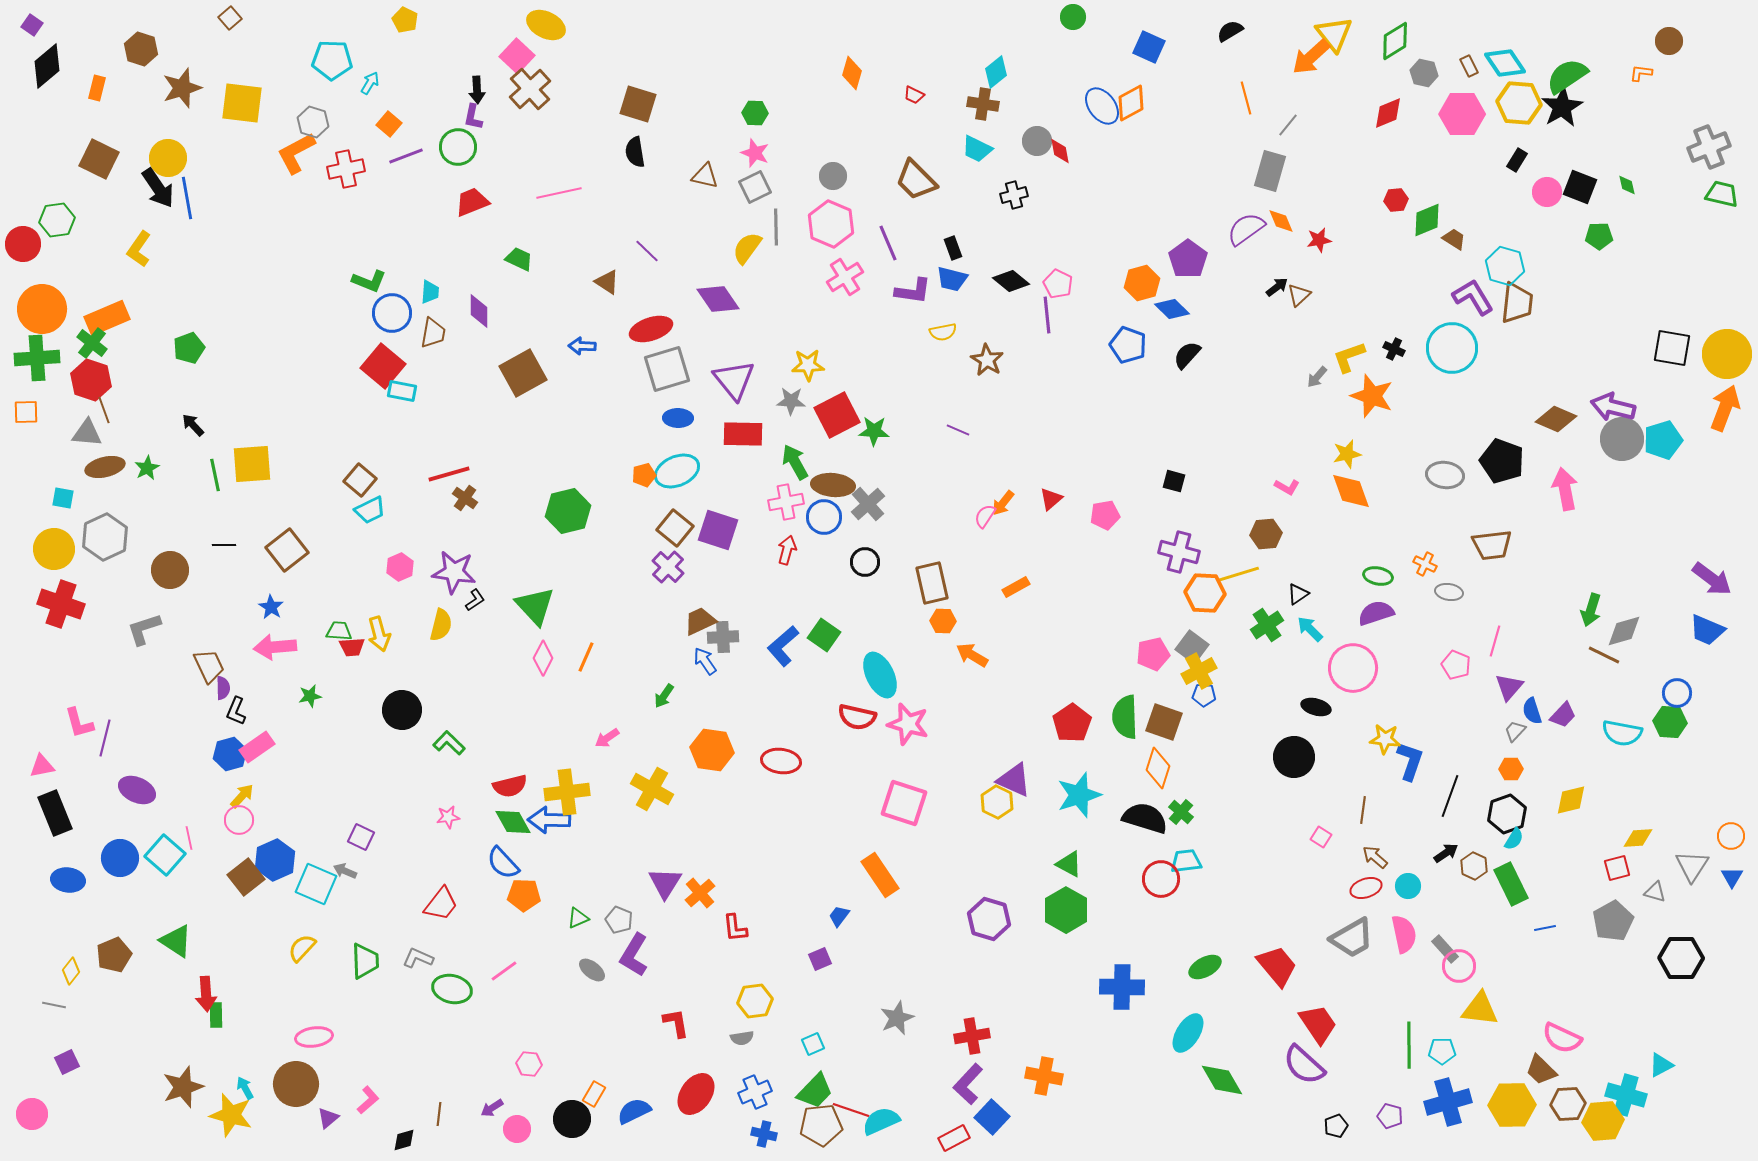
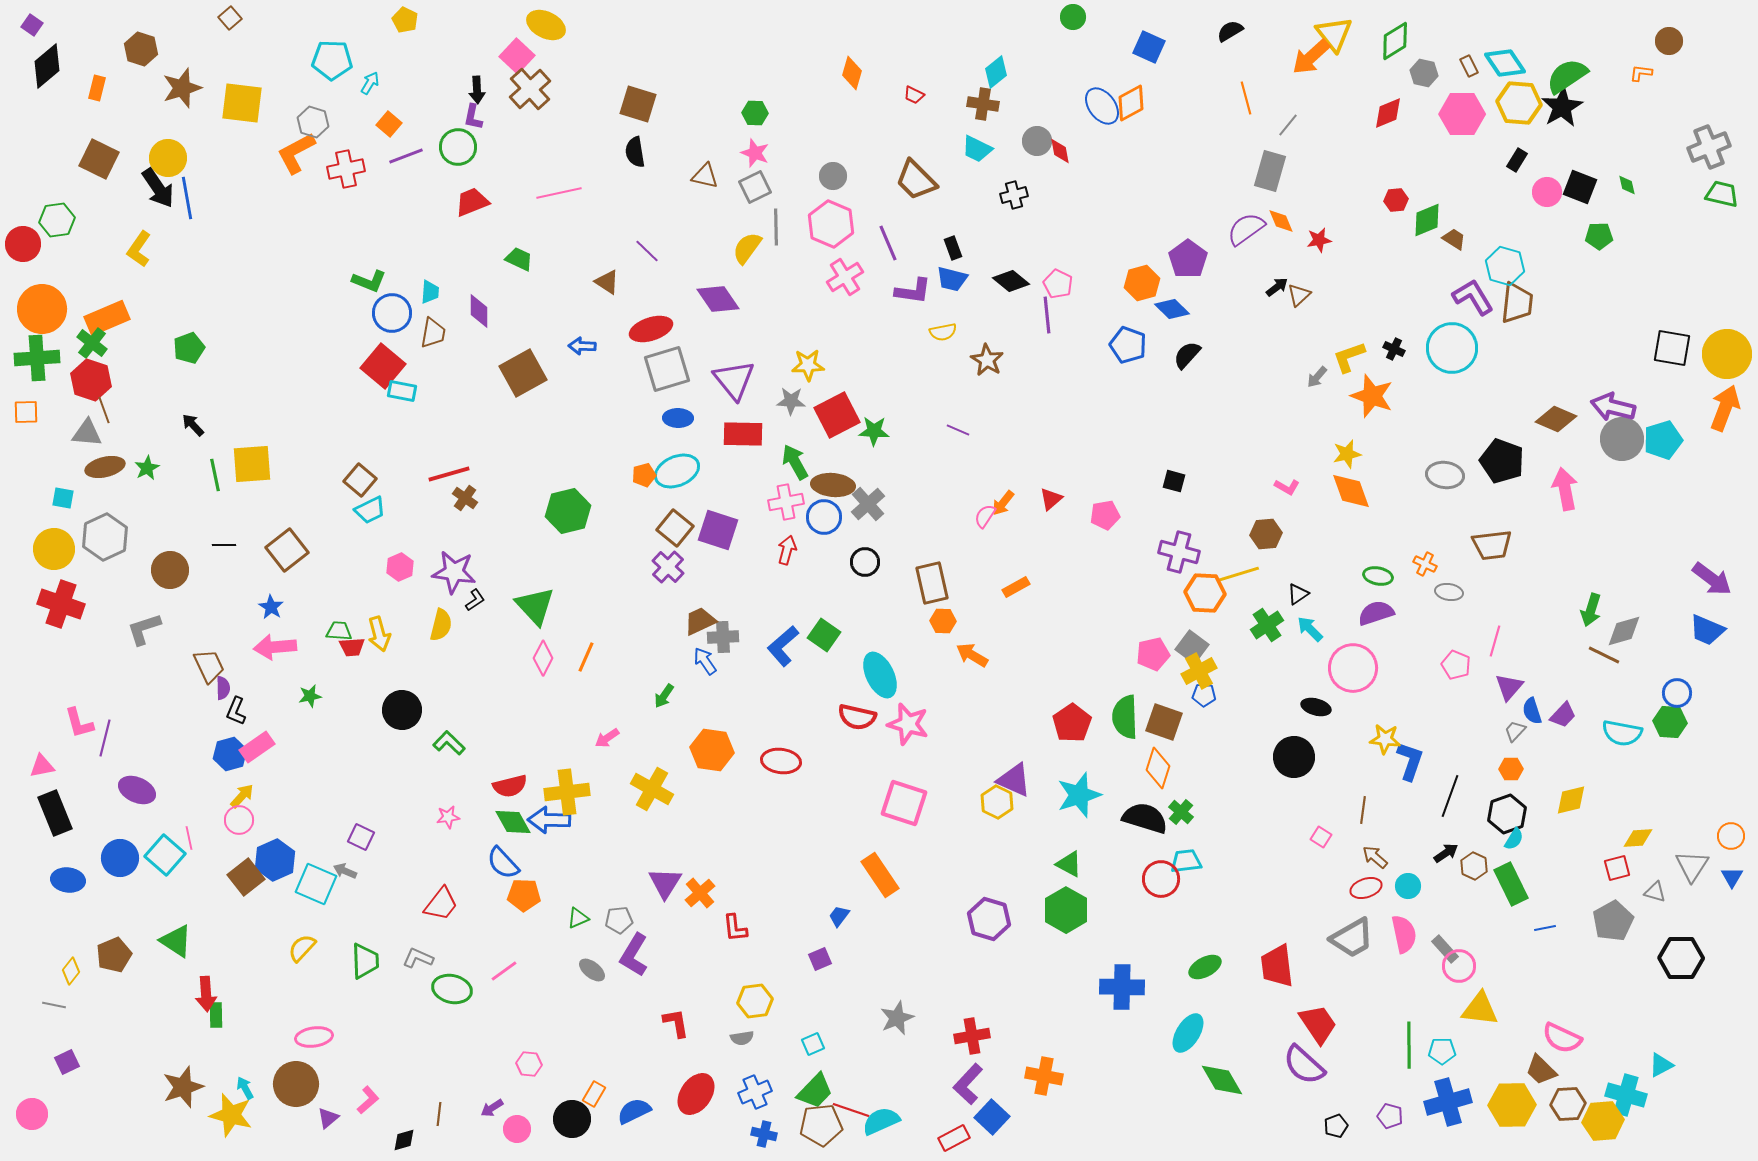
gray pentagon at (619, 920): rotated 28 degrees counterclockwise
red trapezoid at (1277, 966): rotated 147 degrees counterclockwise
